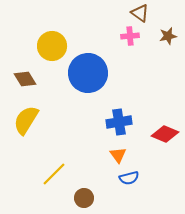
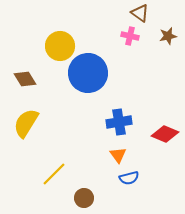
pink cross: rotated 18 degrees clockwise
yellow circle: moved 8 px right
yellow semicircle: moved 3 px down
